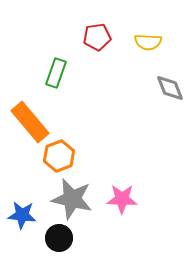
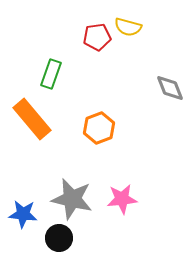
yellow semicircle: moved 20 px left, 15 px up; rotated 12 degrees clockwise
green rectangle: moved 5 px left, 1 px down
orange rectangle: moved 2 px right, 3 px up
orange hexagon: moved 40 px right, 28 px up
pink star: rotated 8 degrees counterclockwise
blue star: moved 1 px right, 1 px up
